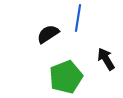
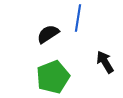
black arrow: moved 1 px left, 3 px down
green pentagon: moved 13 px left
